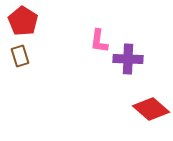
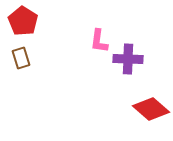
brown rectangle: moved 1 px right, 2 px down
